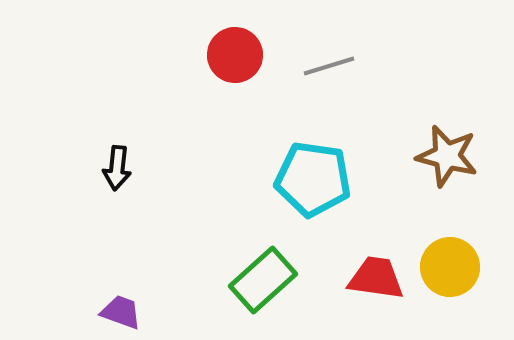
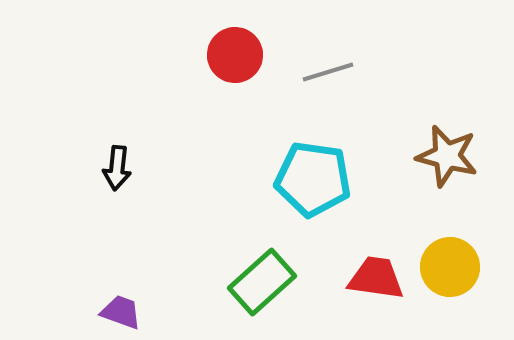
gray line: moved 1 px left, 6 px down
green rectangle: moved 1 px left, 2 px down
